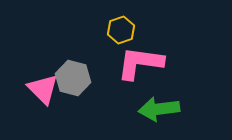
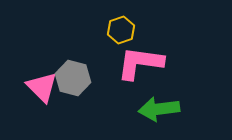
pink triangle: moved 1 px left, 2 px up
